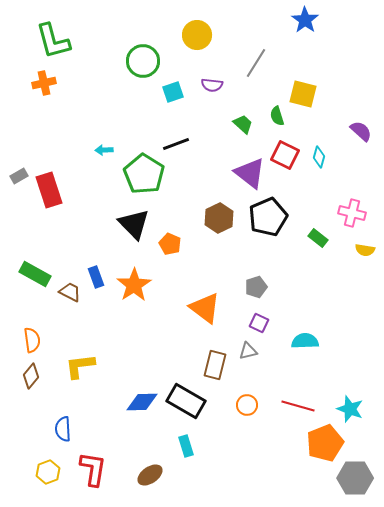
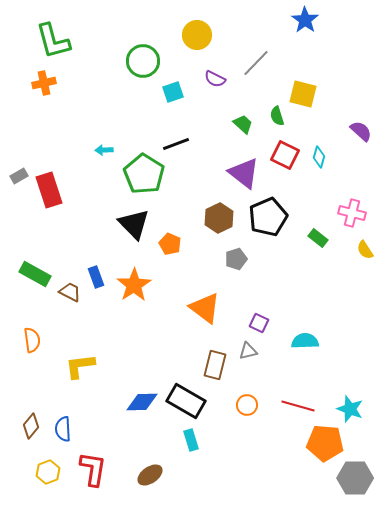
gray line at (256, 63): rotated 12 degrees clockwise
purple semicircle at (212, 85): moved 3 px right, 6 px up; rotated 20 degrees clockwise
purple triangle at (250, 173): moved 6 px left
yellow semicircle at (365, 250): rotated 48 degrees clockwise
gray pentagon at (256, 287): moved 20 px left, 28 px up
brown diamond at (31, 376): moved 50 px down
orange pentagon at (325, 443): rotated 27 degrees clockwise
cyan rectangle at (186, 446): moved 5 px right, 6 px up
